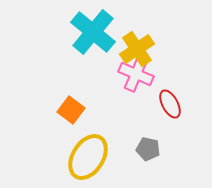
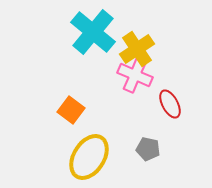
pink cross: moved 1 px left, 1 px down
yellow ellipse: moved 1 px right
